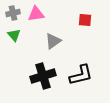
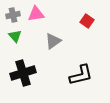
gray cross: moved 2 px down
red square: moved 2 px right, 1 px down; rotated 32 degrees clockwise
green triangle: moved 1 px right, 1 px down
black cross: moved 20 px left, 3 px up
